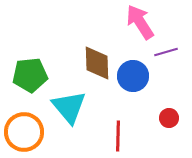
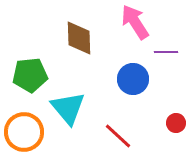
pink arrow: moved 5 px left
purple line: rotated 15 degrees clockwise
brown diamond: moved 18 px left, 25 px up
blue circle: moved 3 px down
cyan triangle: moved 1 px left, 1 px down
red circle: moved 7 px right, 5 px down
red line: rotated 48 degrees counterclockwise
